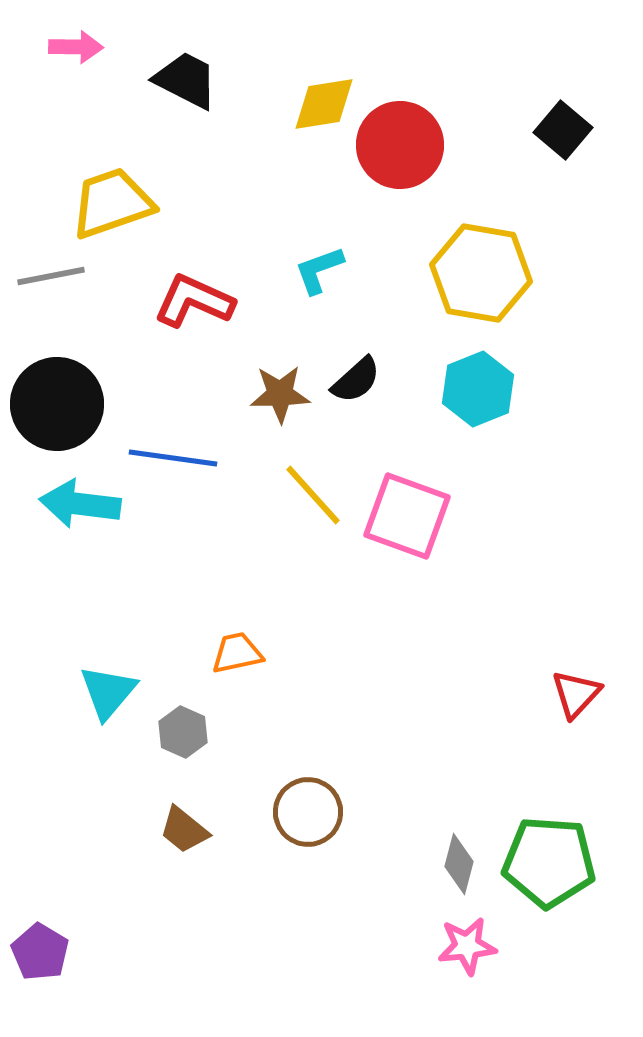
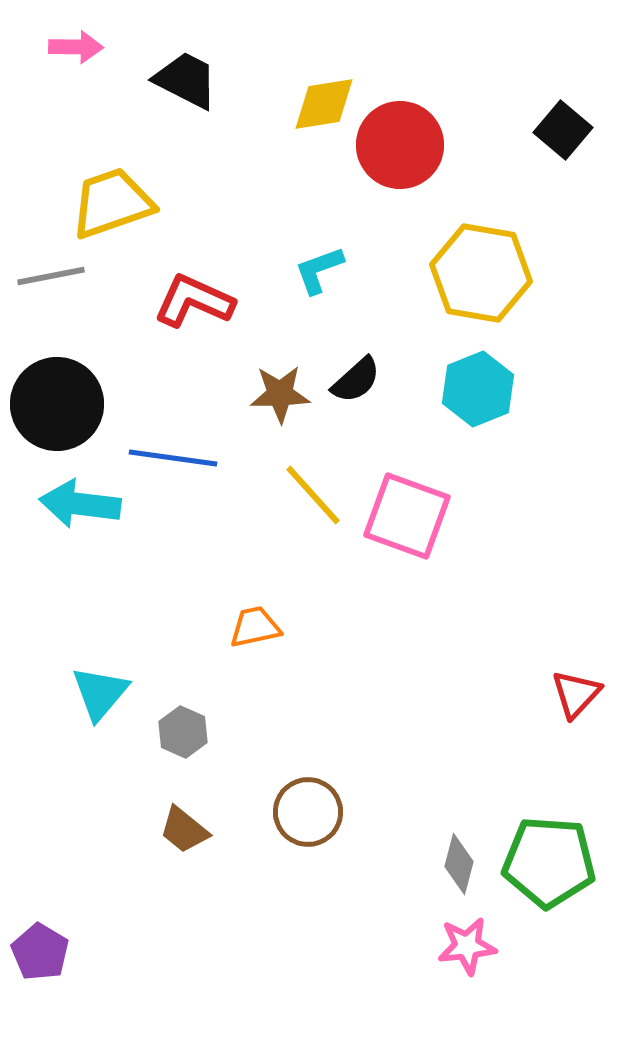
orange trapezoid: moved 18 px right, 26 px up
cyan triangle: moved 8 px left, 1 px down
